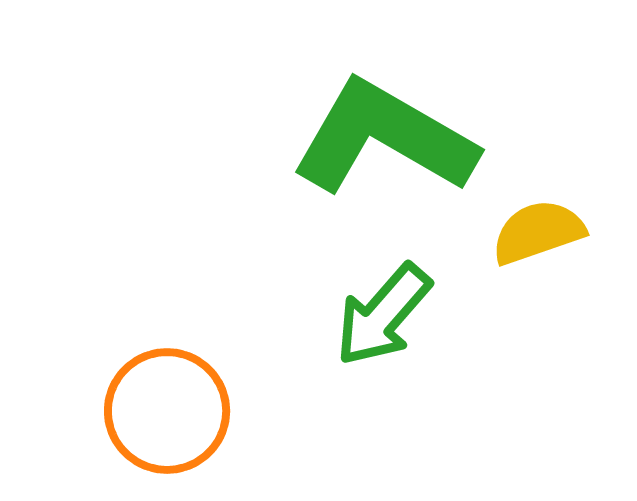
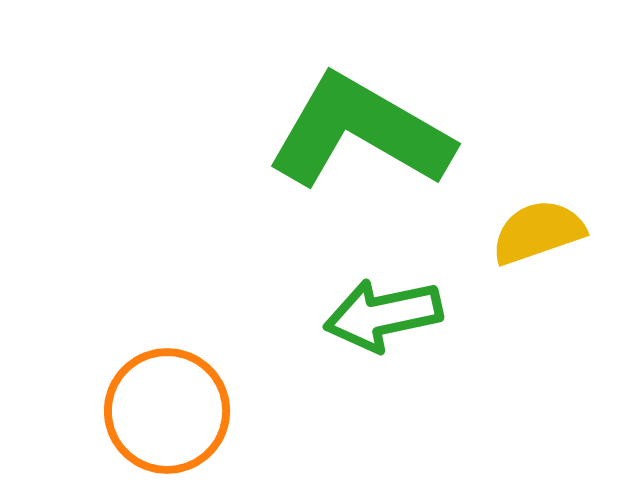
green L-shape: moved 24 px left, 6 px up
green arrow: rotated 37 degrees clockwise
